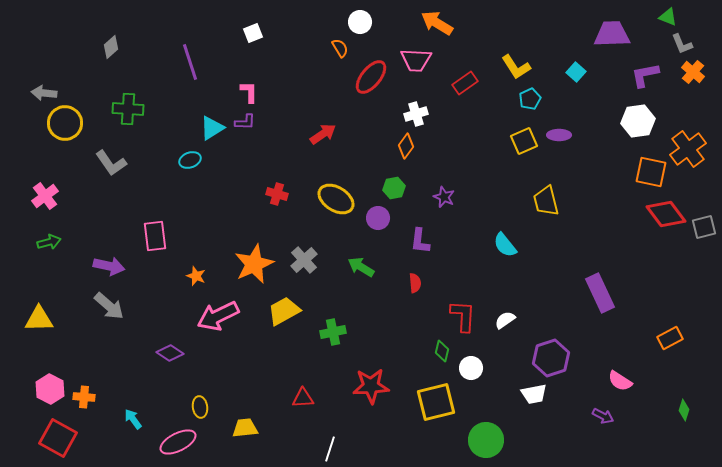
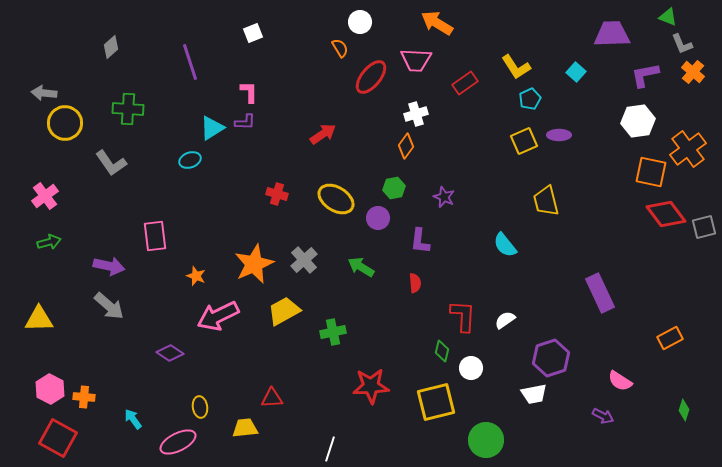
red triangle at (303, 398): moved 31 px left
